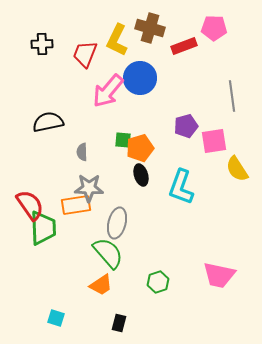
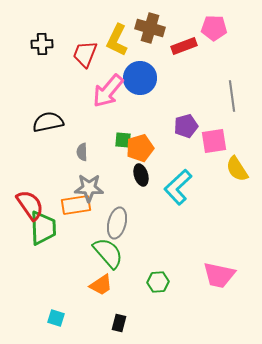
cyan L-shape: moved 3 px left; rotated 27 degrees clockwise
green hexagon: rotated 15 degrees clockwise
